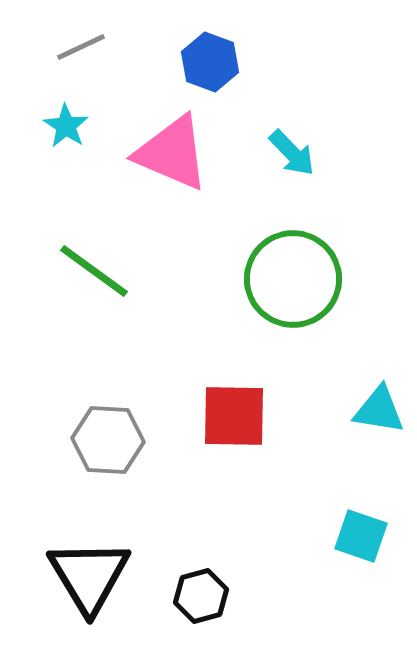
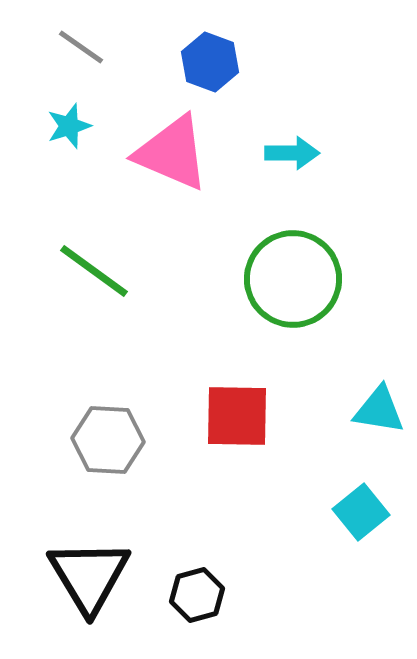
gray line: rotated 60 degrees clockwise
cyan star: moved 3 px right; rotated 21 degrees clockwise
cyan arrow: rotated 46 degrees counterclockwise
red square: moved 3 px right
cyan square: moved 24 px up; rotated 32 degrees clockwise
black hexagon: moved 4 px left, 1 px up
